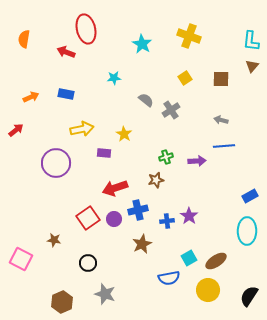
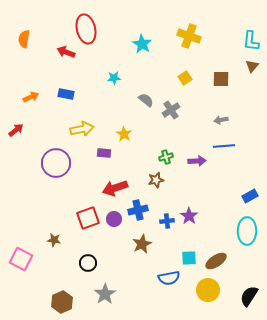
gray arrow at (221, 120): rotated 24 degrees counterclockwise
red square at (88, 218): rotated 15 degrees clockwise
cyan square at (189, 258): rotated 28 degrees clockwise
gray star at (105, 294): rotated 20 degrees clockwise
